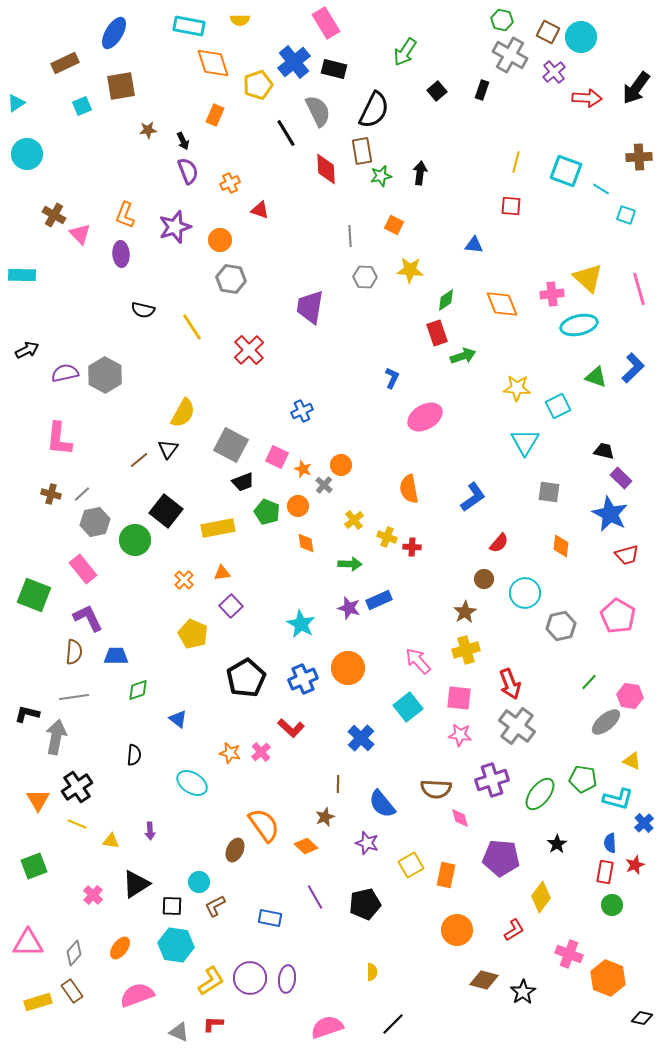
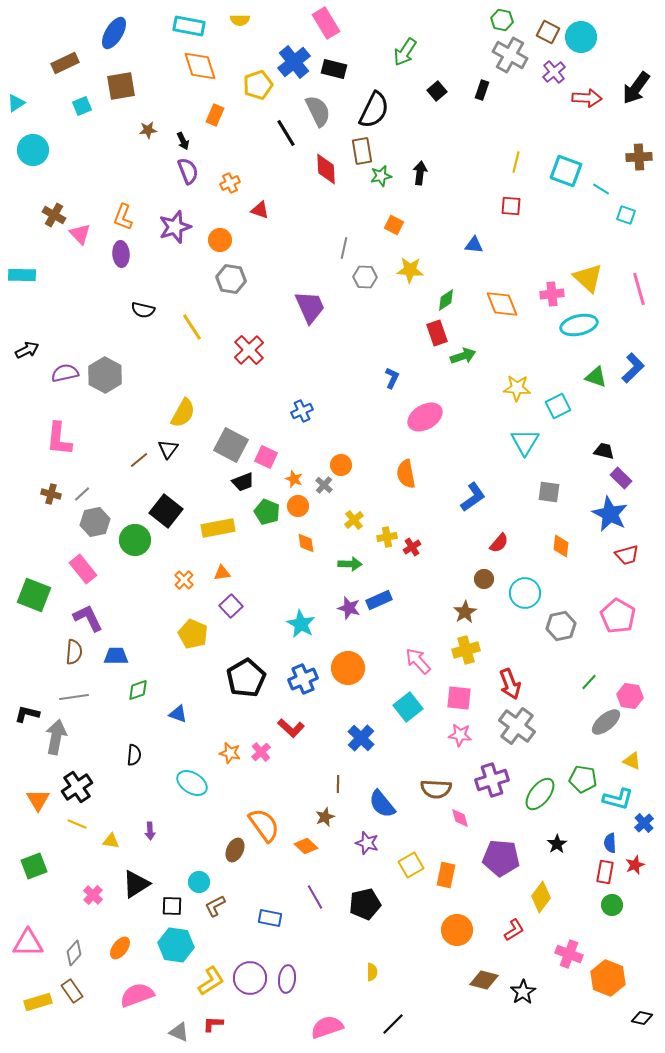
orange diamond at (213, 63): moved 13 px left, 3 px down
cyan circle at (27, 154): moved 6 px right, 4 px up
orange L-shape at (125, 215): moved 2 px left, 2 px down
gray line at (350, 236): moved 6 px left, 12 px down; rotated 15 degrees clockwise
purple trapezoid at (310, 307): rotated 147 degrees clockwise
pink square at (277, 457): moved 11 px left
orange star at (303, 469): moved 9 px left, 10 px down
orange semicircle at (409, 489): moved 3 px left, 15 px up
yellow cross at (387, 537): rotated 30 degrees counterclockwise
red cross at (412, 547): rotated 36 degrees counterclockwise
blue triangle at (178, 719): moved 5 px up; rotated 18 degrees counterclockwise
